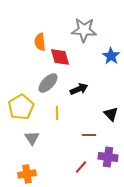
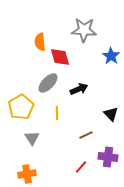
brown line: moved 3 px left; rotated 24 degrees counterclockwise
